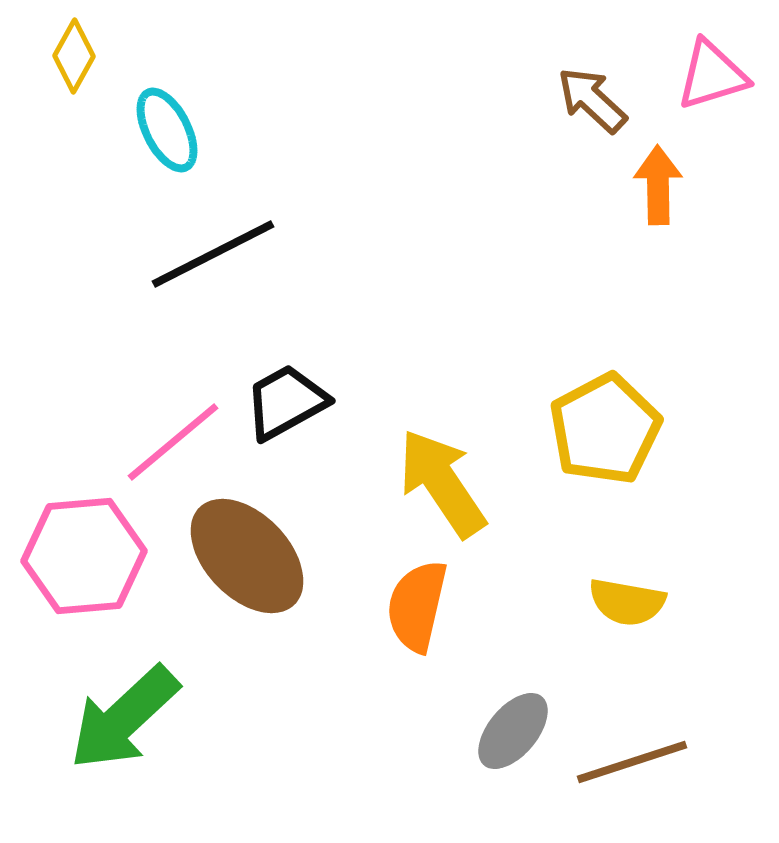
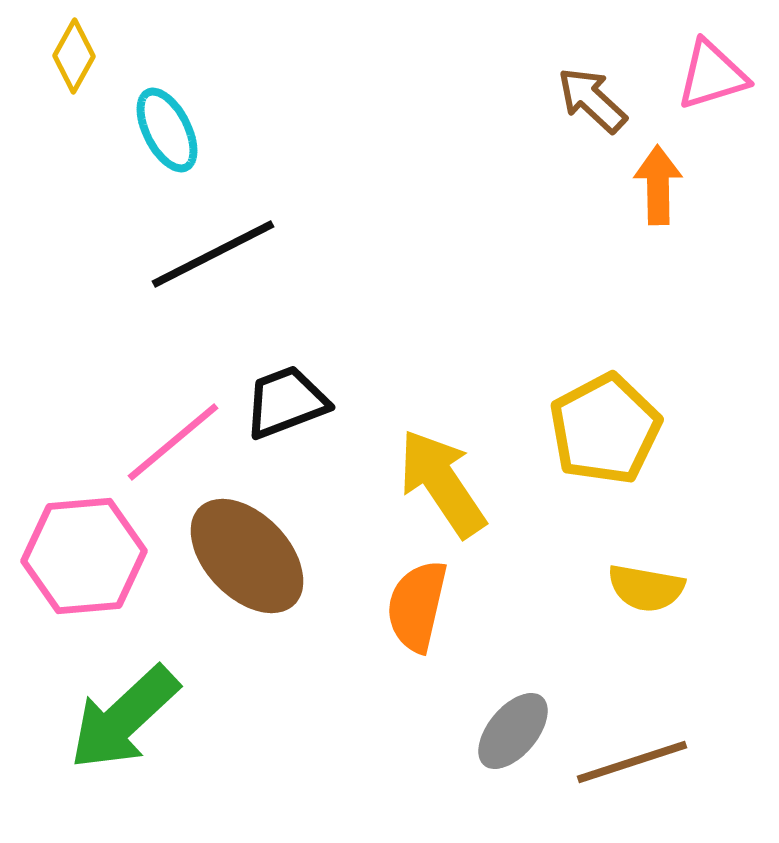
black trapezoid: rotated 8 degrees clockwise
yellow semicircle: moved 19 px right, 14 px up
